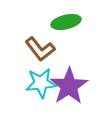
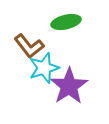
brown L-shape: moved 11 px left, 3 px up
cyan star: moved 3 px right, 15 px up; rotated 12 degrees counterclockwise
